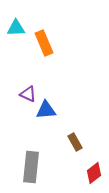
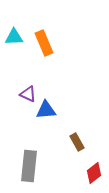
cyan triangle: moved 2 px left, 9 px down
brown rectangle: moved 2 px right
gray rectangle: moved 2 px left, 1 px up
